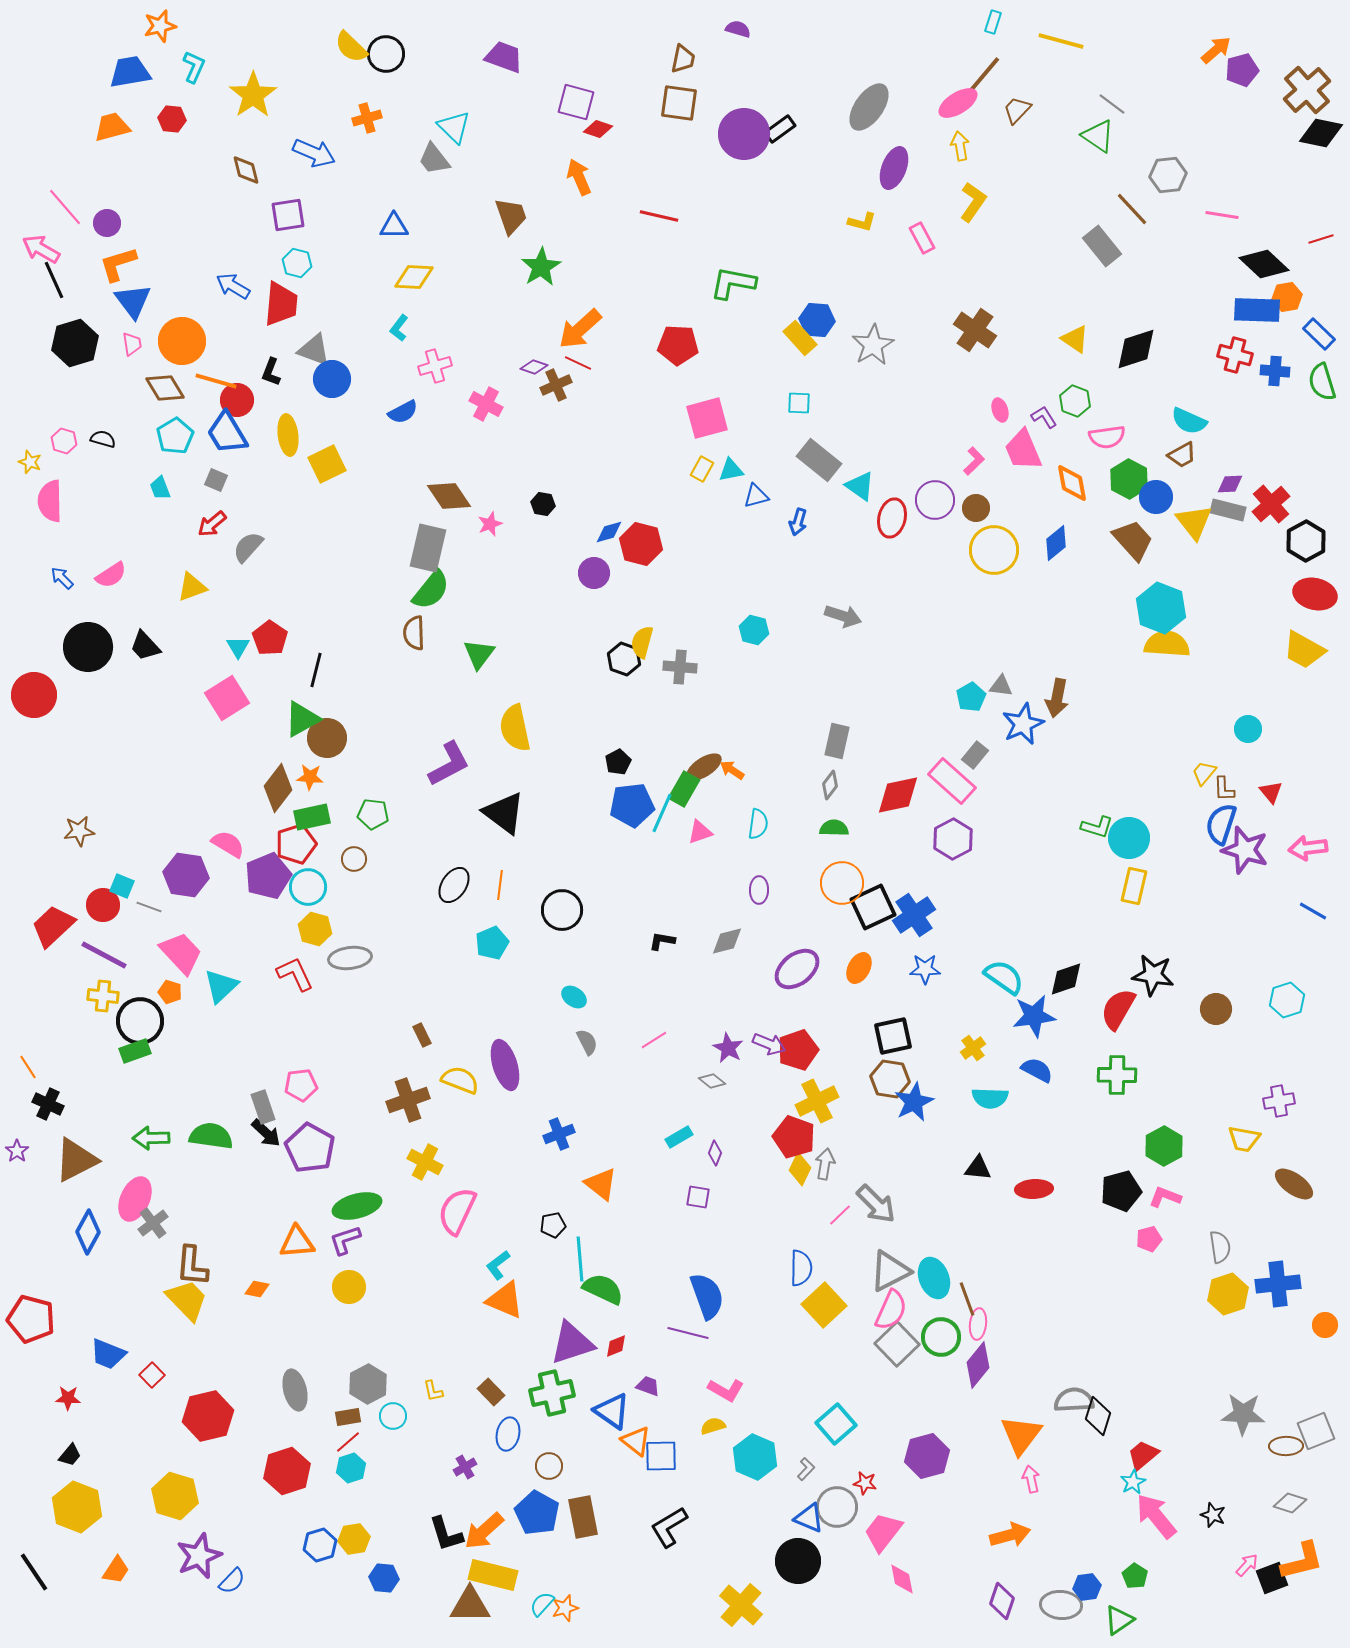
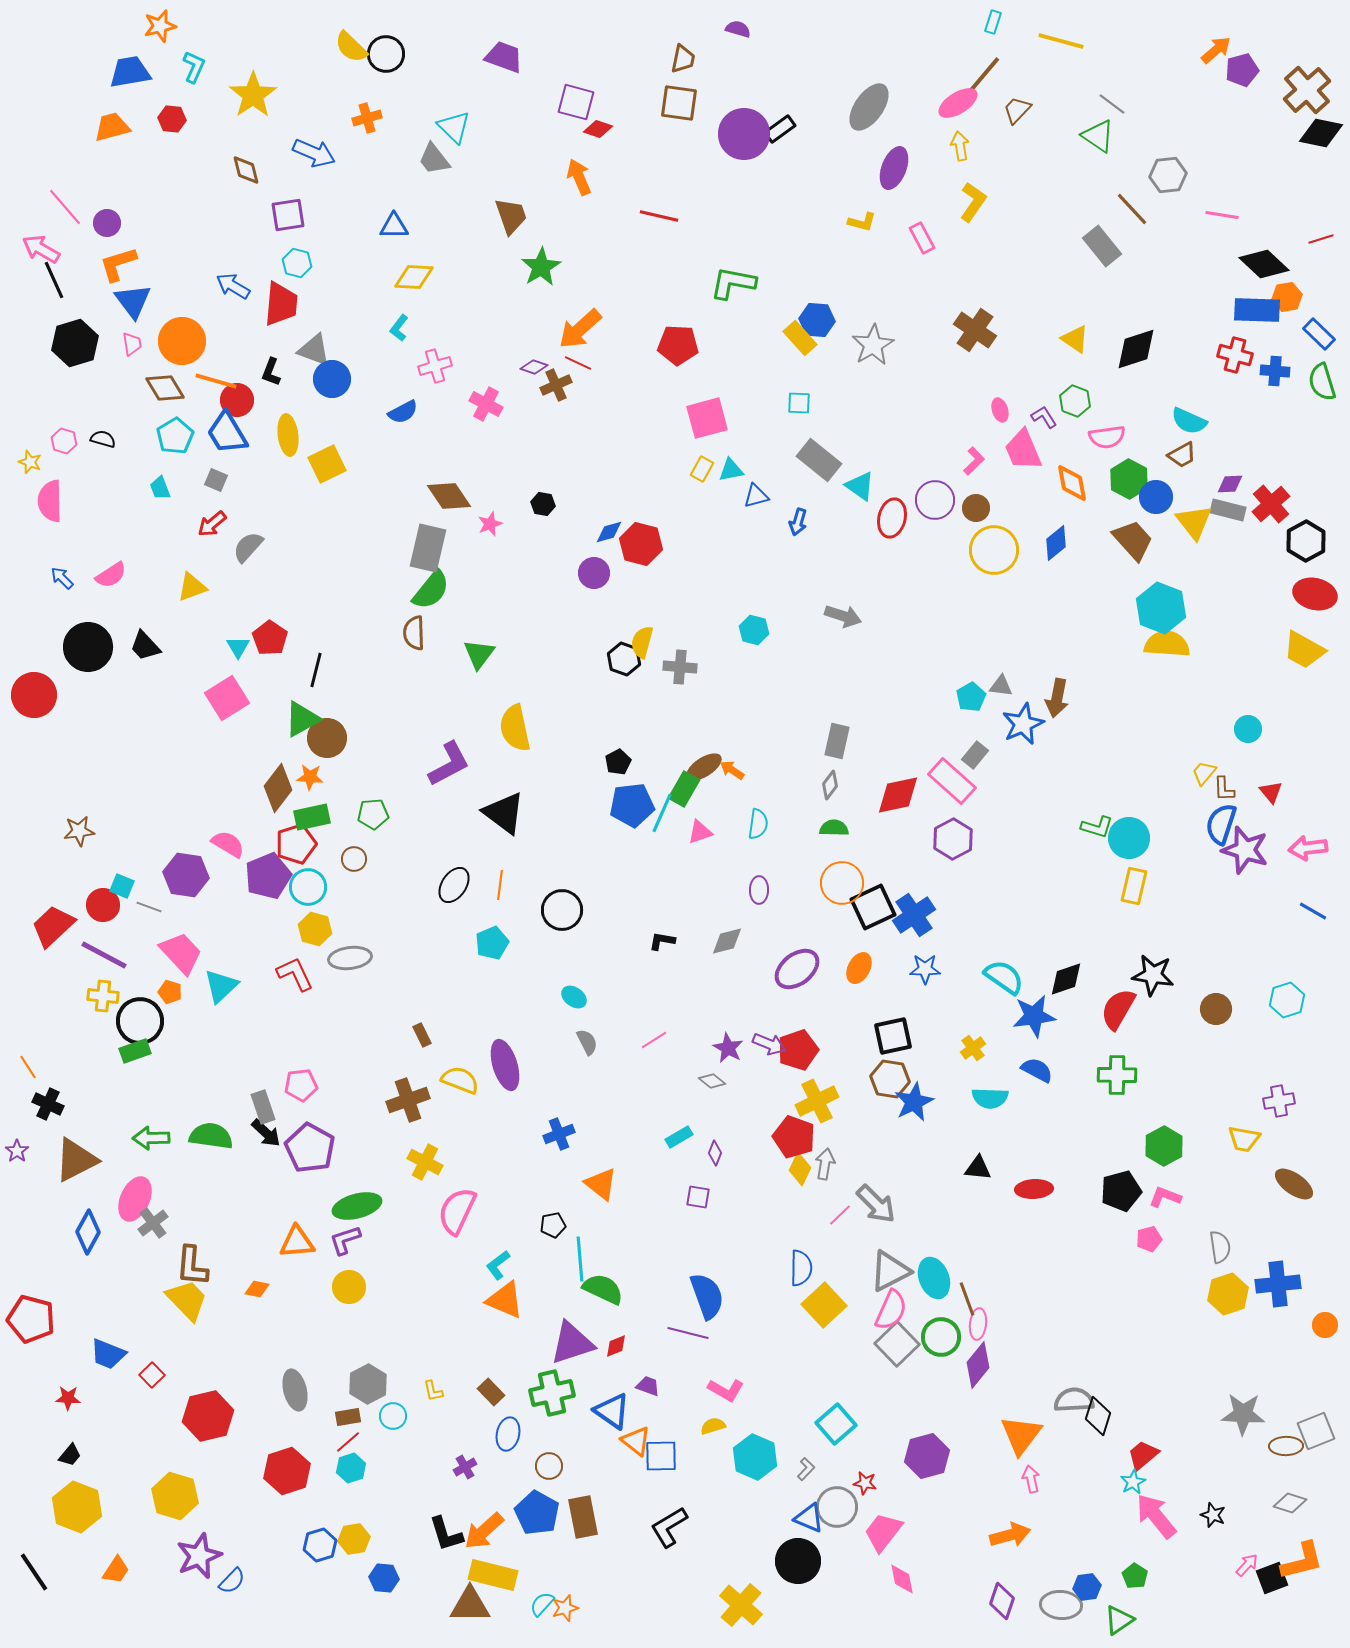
green pentagon at (373, 814): rotated 12 degrees counterclockwise
